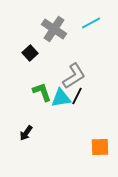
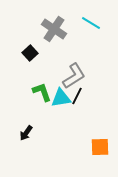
cyan line: rotated 60 degrees clockwise
